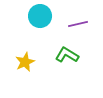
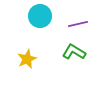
green L-shape: moved 7 px right, 3 px up
yellow star: moved 2 px right, 3 px up
